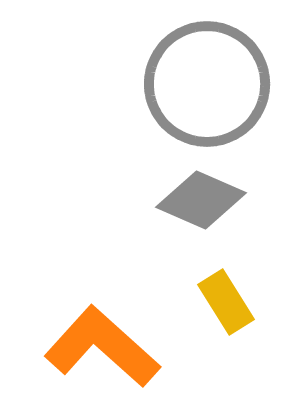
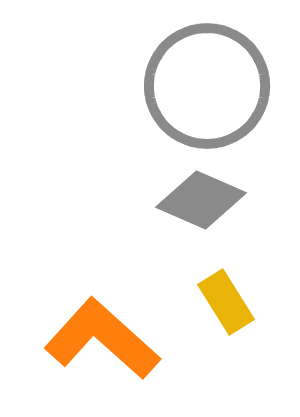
gray circle: moved 2 px down
orange L-shape: moved 8 px up
